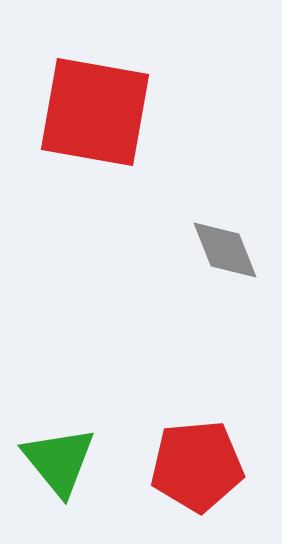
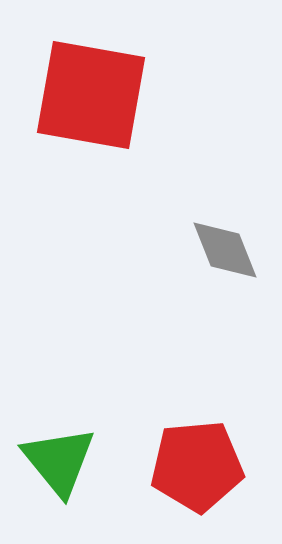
red square: moved 4 px left, 17 px up
